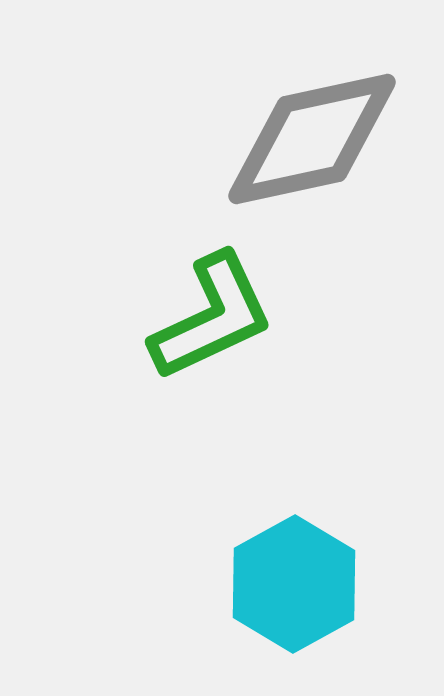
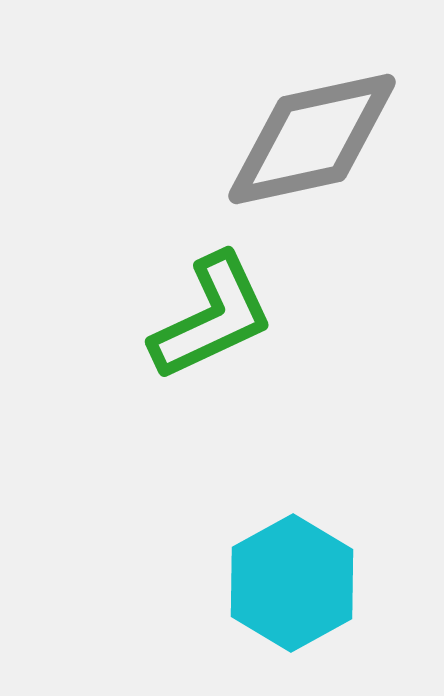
cyan hexagon: moved 2 px left, 1 px up
